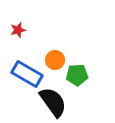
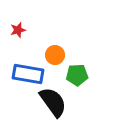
orange circle: moved 5 px up
blue rectangle: moved 1 px right; rotated 20 degrees counterclockwise
